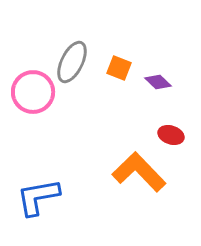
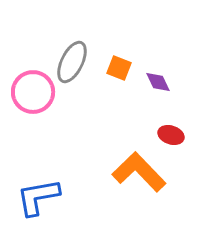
purple diamond: rotated 20 degrees clockwise
